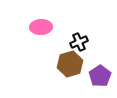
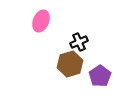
pink ellipse: moved 6 px up; rotated 65 degrees counterclockwise
